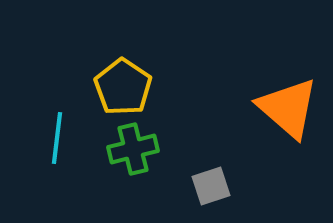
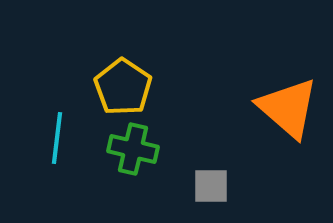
green cross: rotated 27 degrees clockwise
gray square: rotated 18 degrees clockwise
